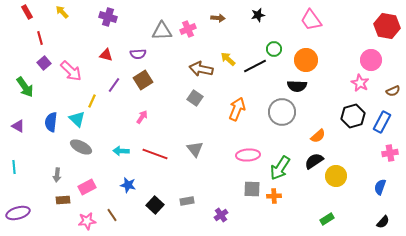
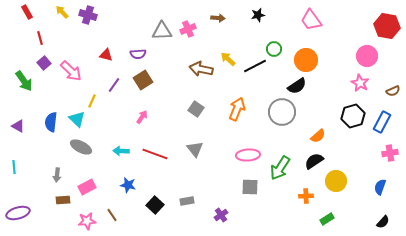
purple cross at (108, 17): moved 20 px left, 2 px up
pink circle at (371, 60): moved 4 px left, 4 px up
black semicircle at (297, 86): rotated 36 degrees counterclockwise
green arrow at (25, 87): moved 1 px left, 6 px up
gray square at (195, 98): moved 1 px right, 11 px down
yellow circle at (336, 176): moved 5 px down
gray square at (252, 189): moved 2 px left, 2 px up
orange cross at (274, 196): moved 32 px right
